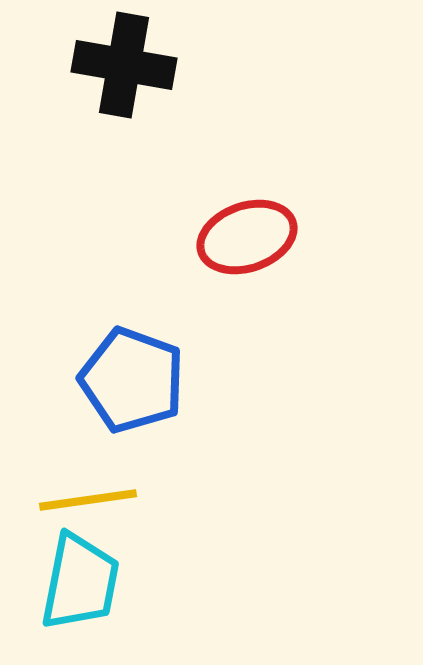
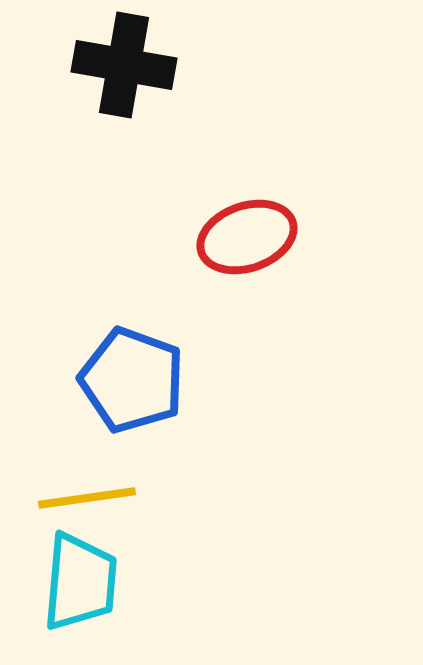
yellow line: moved 1 px left, 2 px up
cyan trapezoid: rotated 6 degrees counterclockwise
